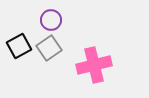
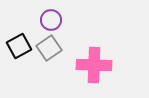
pink cross: rotated 16 degrees clockwise
